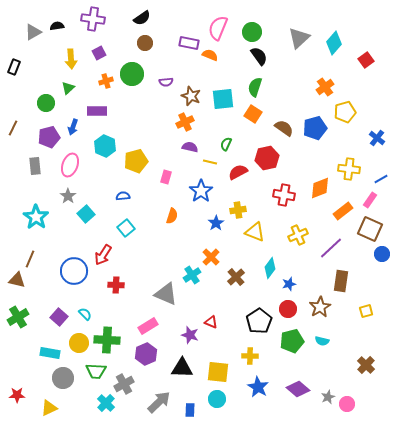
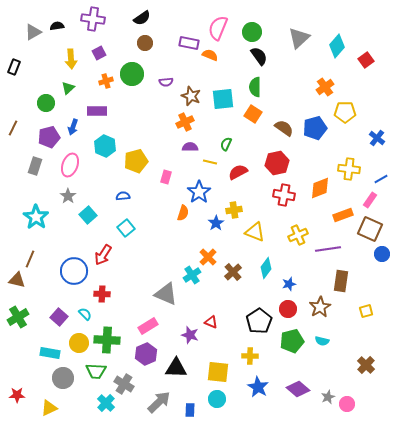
cyan diamond at (334, 43): moved 3 px right, 3 px down
green semicircle at (255, 87): rotated 18 degrees counterclockwise
yellow pentagon at (345, 112): rotated 15 degrees clockwise
purple semicircle at (190, 147): rotated 14 degrees counterclockwise
red hexagon at (267, 158): moved 10 px right, 5 px down
gray rectangle at (35, 166): rotated 24 degrees clockwise
blue star at (201, 191): moved 2 px left, 1 px down
yellow cross at (238, 210): moved 4 px left
orange rectangle at (343, 211): moved 4 px down; rotated 18 degrees clockwise
cyan square at (86, 214): moved 2 px right, 1 px down
orange semicircle at (172, 216): moved 11 px right, 3 px up
purple line at (331, 248): moved 3 px left, 1 px down; rotated 35 degrees clockwise
orange cross at (211, 257): moved 3 px left
cyan diamond at (270, 268): moved 4 px left
brown cross at (236, 277): moved 3 px left, 5 px up
red cross at (116, 285): moved 14 px left, 9 px down
black triangle at (182, 368): moved 6 px left
gray cross at (124, 384): rotated 30 degrees counterclockwise
